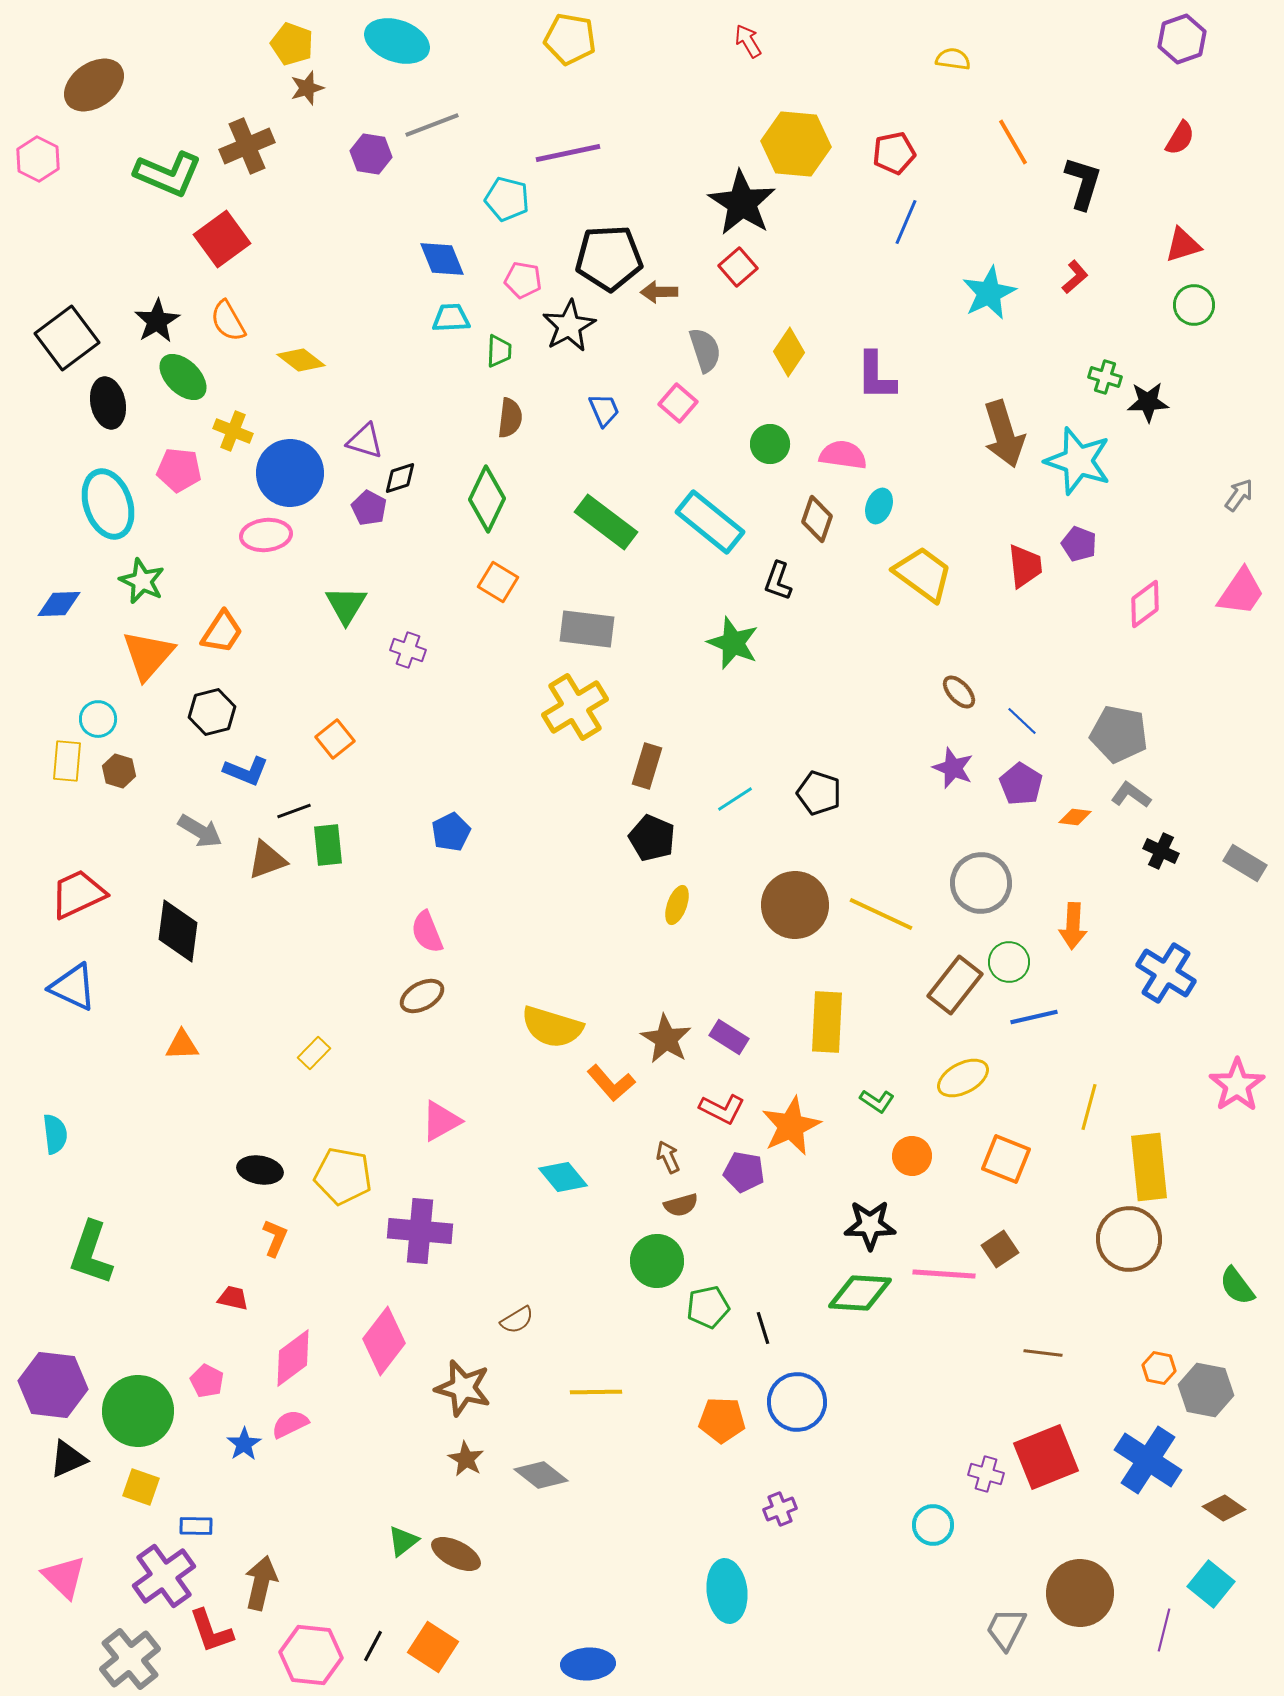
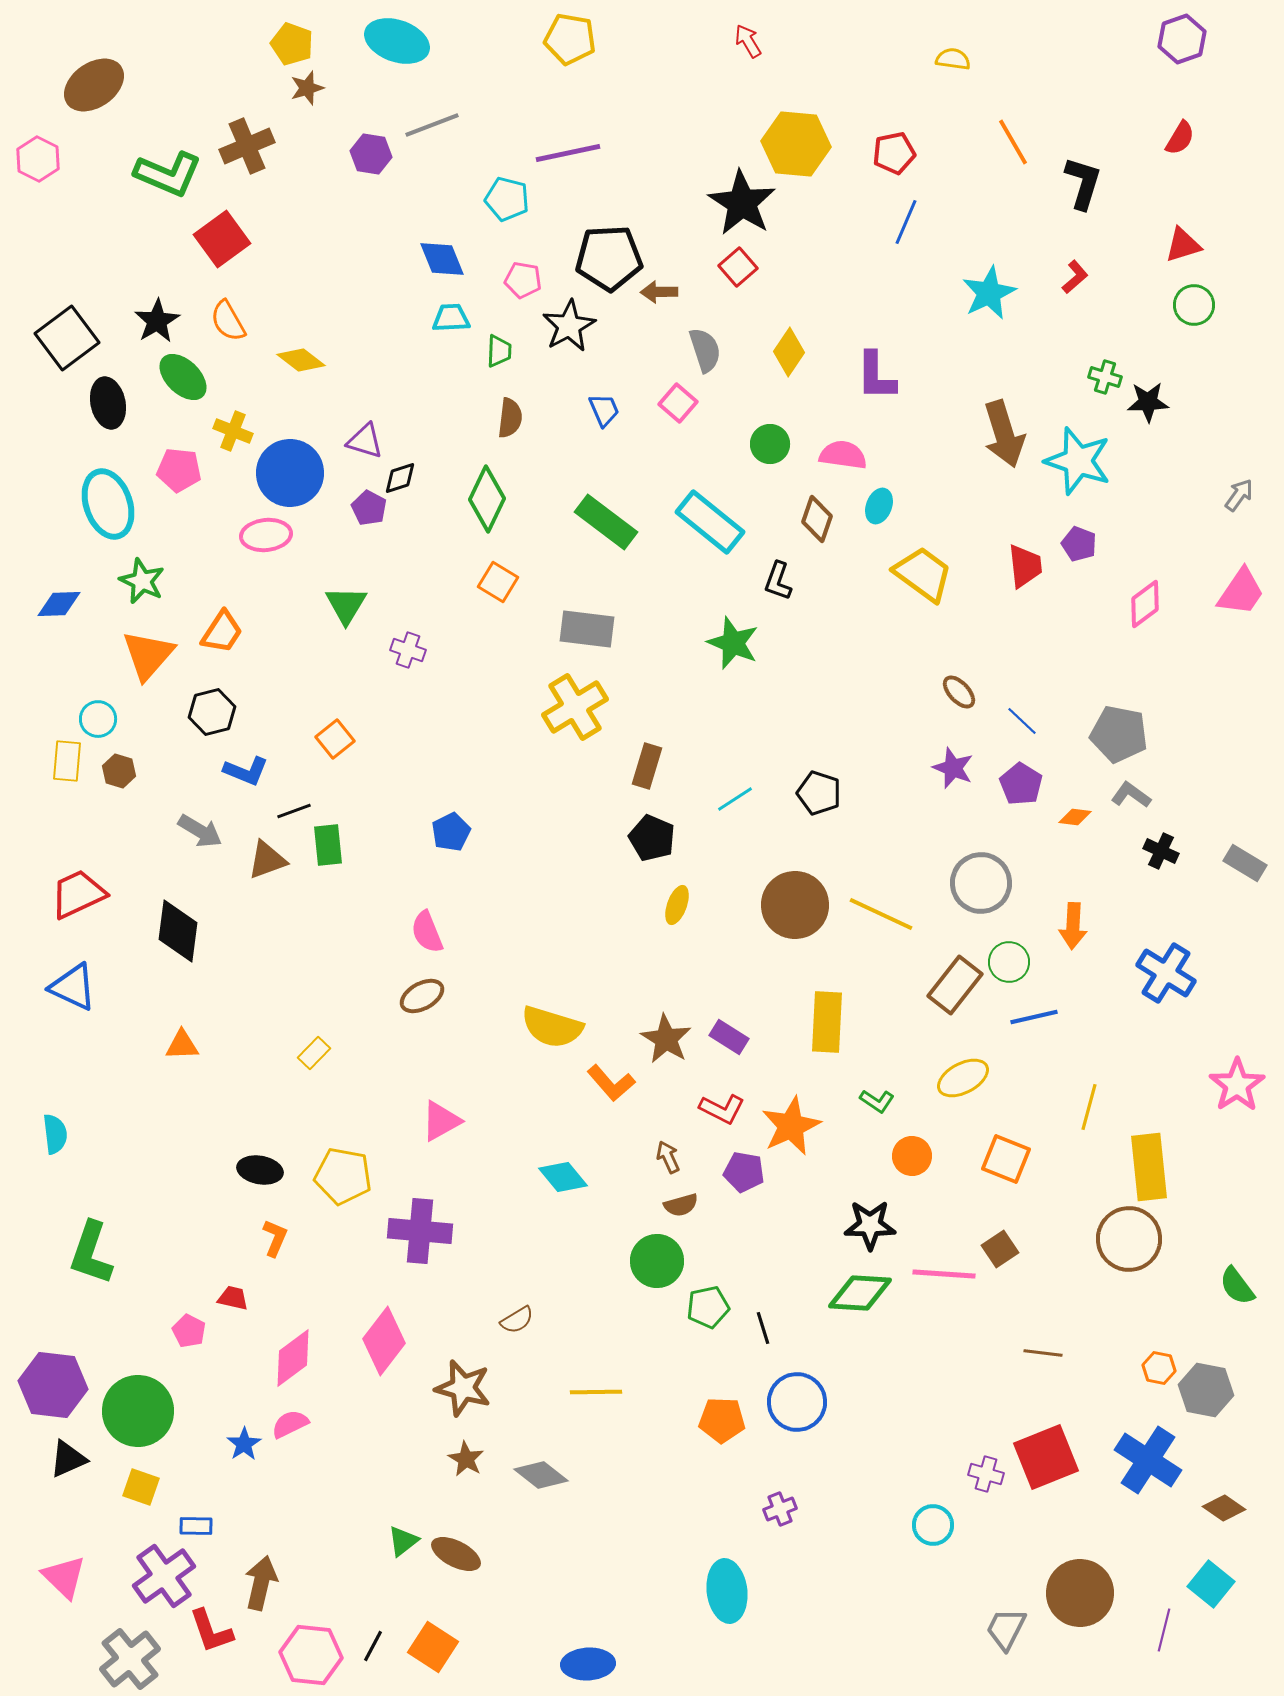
pink pentagon at (207, 1381): moved 18 px left, 50 px up
